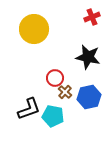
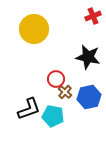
red cross: moved 1 px right, 1 px up
red circle: moved 1 px right, 1 px down
